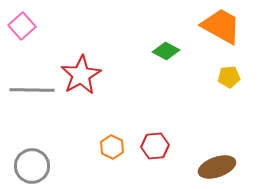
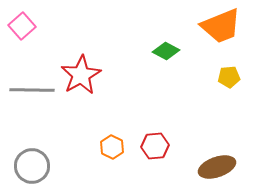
orange trapezoid: rotated 129 degrees clockwise
